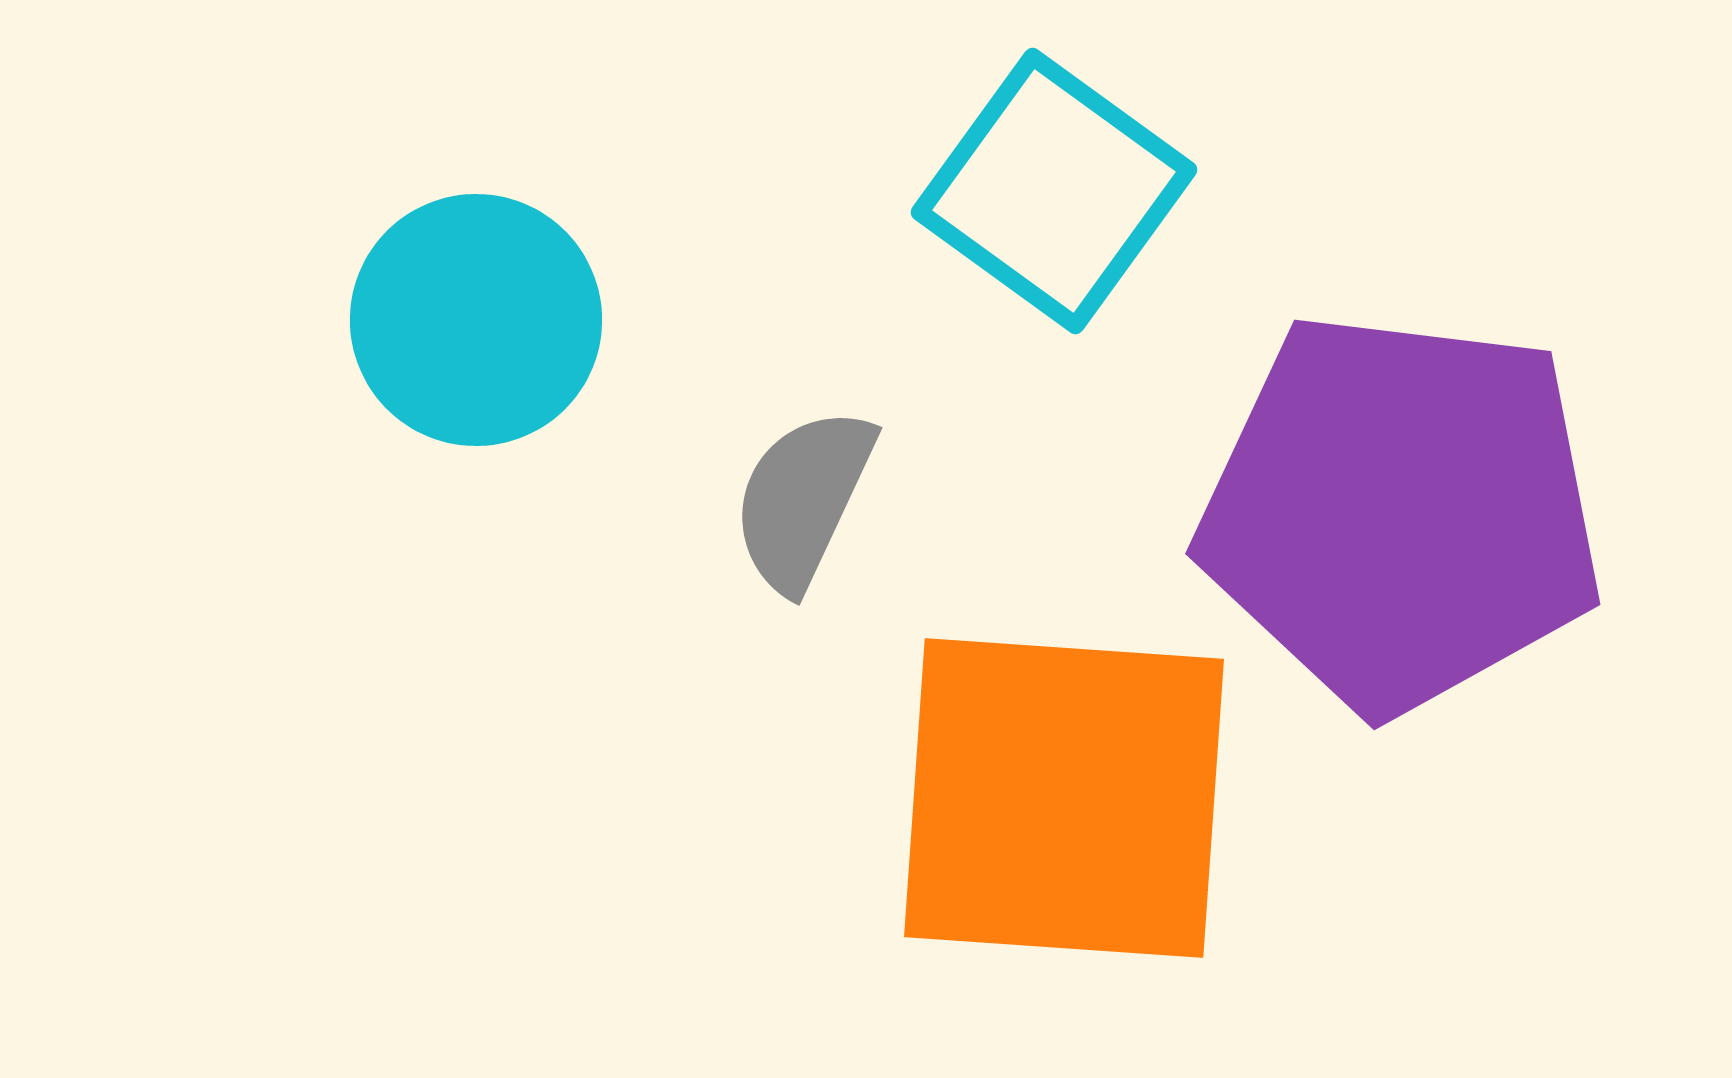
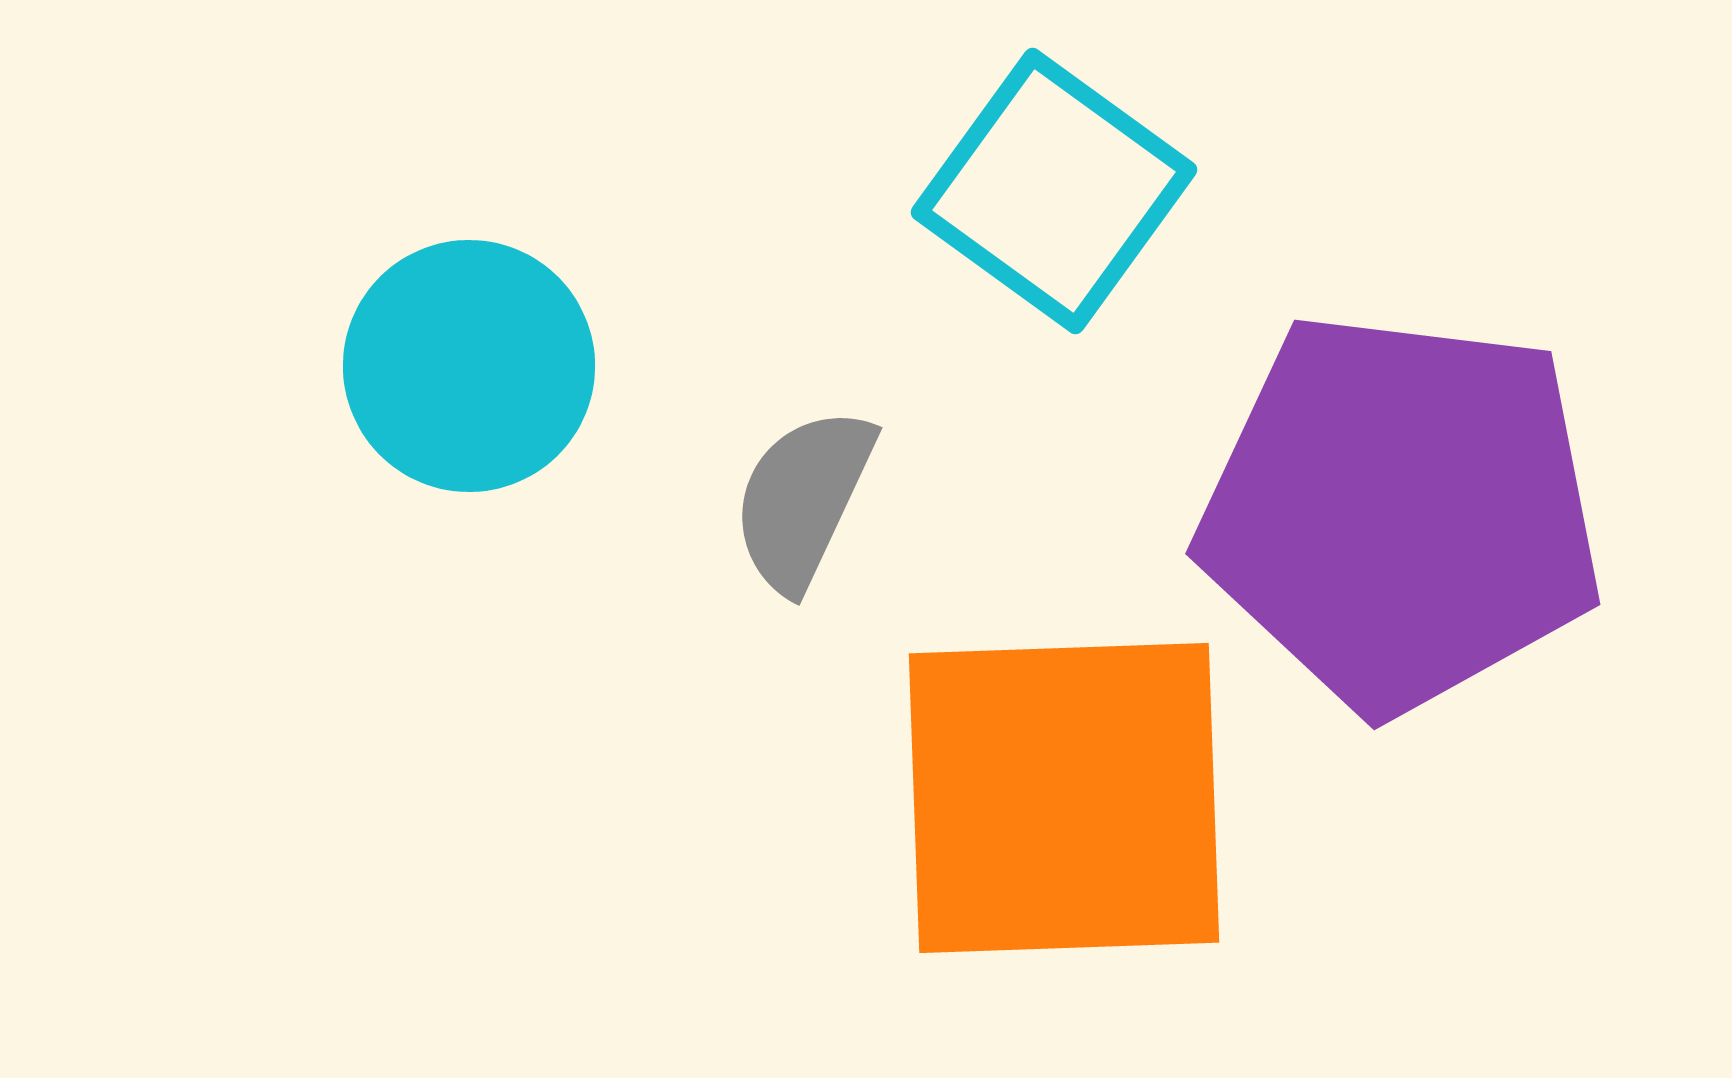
cyan circle: moved 7 px left, 46 px down
orange square: rotated 6 degrees counterclockwise
